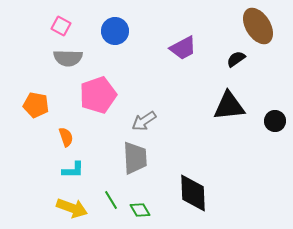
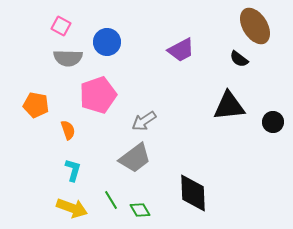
brown ellipse: moved 3 px left
blue circle: moved 8 px left, 11 px down
purple trapezoid: moved 2 px left, 2 px down
black semicircle: moved 3 px right; rotated 108 degrees counterclockwise
black circle: moved 2 px left, 1 px down
orange semicircle: moved 2 px right, 7 px up
gray trapezoid: rotated 56 degrees clockwise
cyan L-shape: rotated 75 degrees counterclockwise
